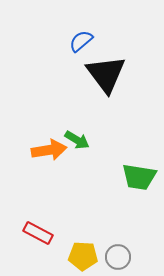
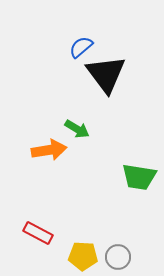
blue semicircle: moved 6 px down
green arrow: moved 11 px up
